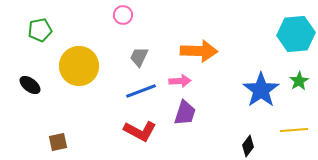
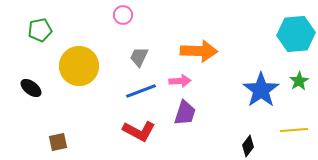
black ellipse: moved 1 px right, 3 px down
red L-shape: moved 1 px left
